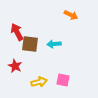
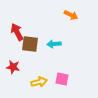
red star: moved 2 px left, 1 px down; rotated 16 degrees counterclockwise
pink square: moved 1 px left, 1 px up
